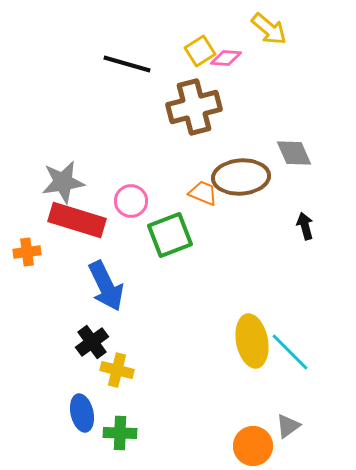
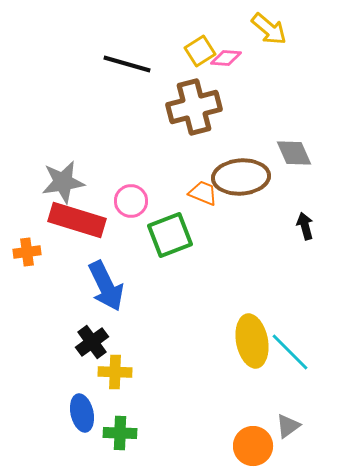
yellow cross: moved 2 px left, 2 px down; rotated 12 degrees counterclockwise
